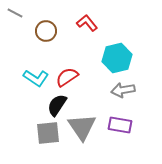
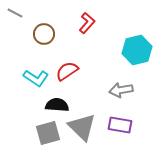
red L-shape: rotated 80 degrees clockwise
brown circle: moved 2 px left, 3 px down
cyan hexagon: moved 20 px right, 8 px up
red semicircle: moved 6 px up
gray arrow: moved 2 px left
black semicircle: rotated 60 degrees clockwise
gray triangle: rotated 12 degrees counterclockwise
gray square: rotated 10 degrees counterclockwise
